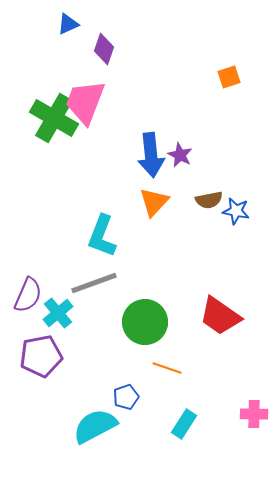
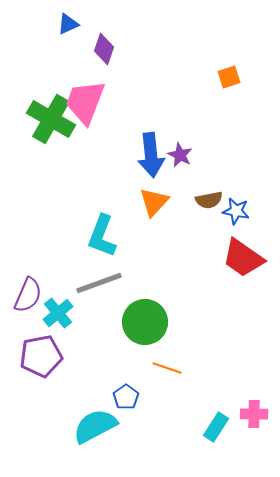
green cross: moved 3 px left, 1 px down
gray line: moved 5 px right
red trapezoid: moved 23 px right, 58 px up
blue pentagon: rotated 15 degrees counterclockwise
cyan rectangle: moved 32 px right, 3 px down
